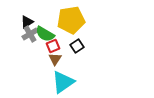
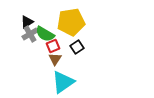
yellow pentagon: moved 2 px down
black square: moved 1 px down
